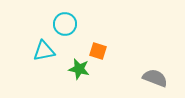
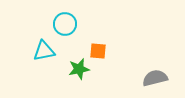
orange square: rotated 12 degrees counterclockwise
green star: rotated 25 degrees counterclockwise
gray semicircle: rotated 35 degrees counterclockwise
